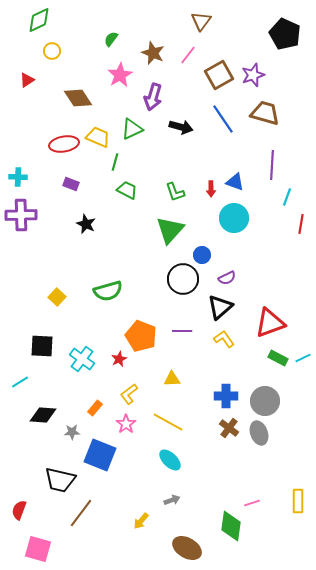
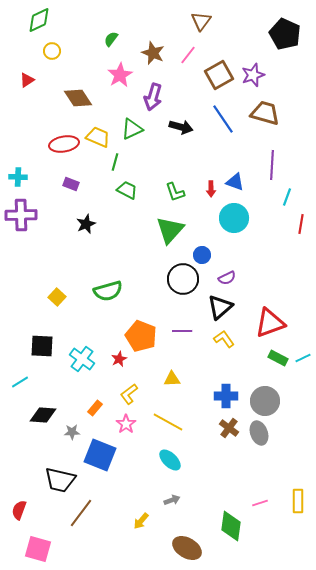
black star at (86, 224): rotated 24 degrees clockwise
pink line at (252, 503): moved 8 px right
